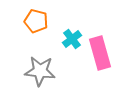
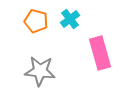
cyan cross: moved 2 px left, 20 px up
